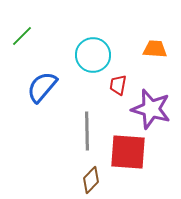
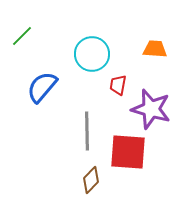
cyan circle: moved 1 px left, 1 px up
